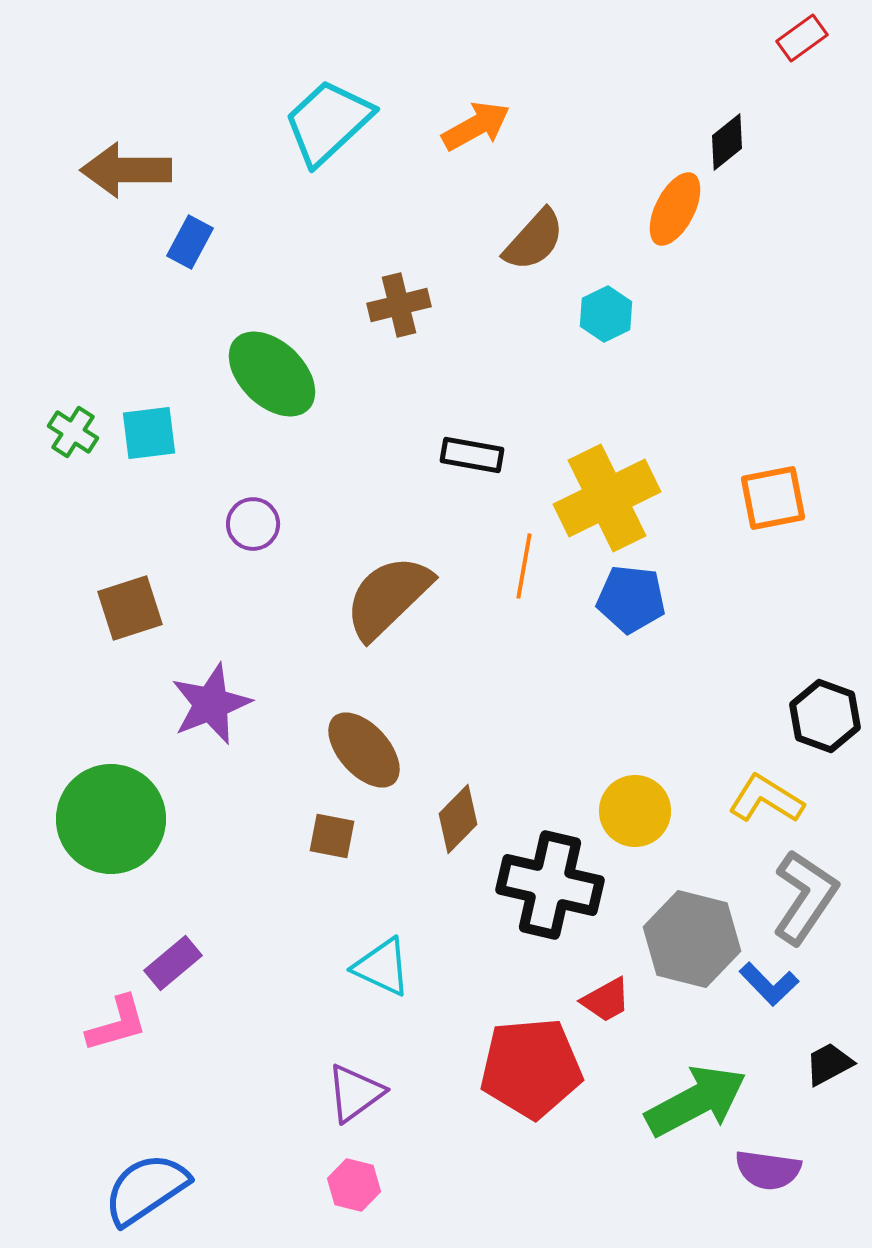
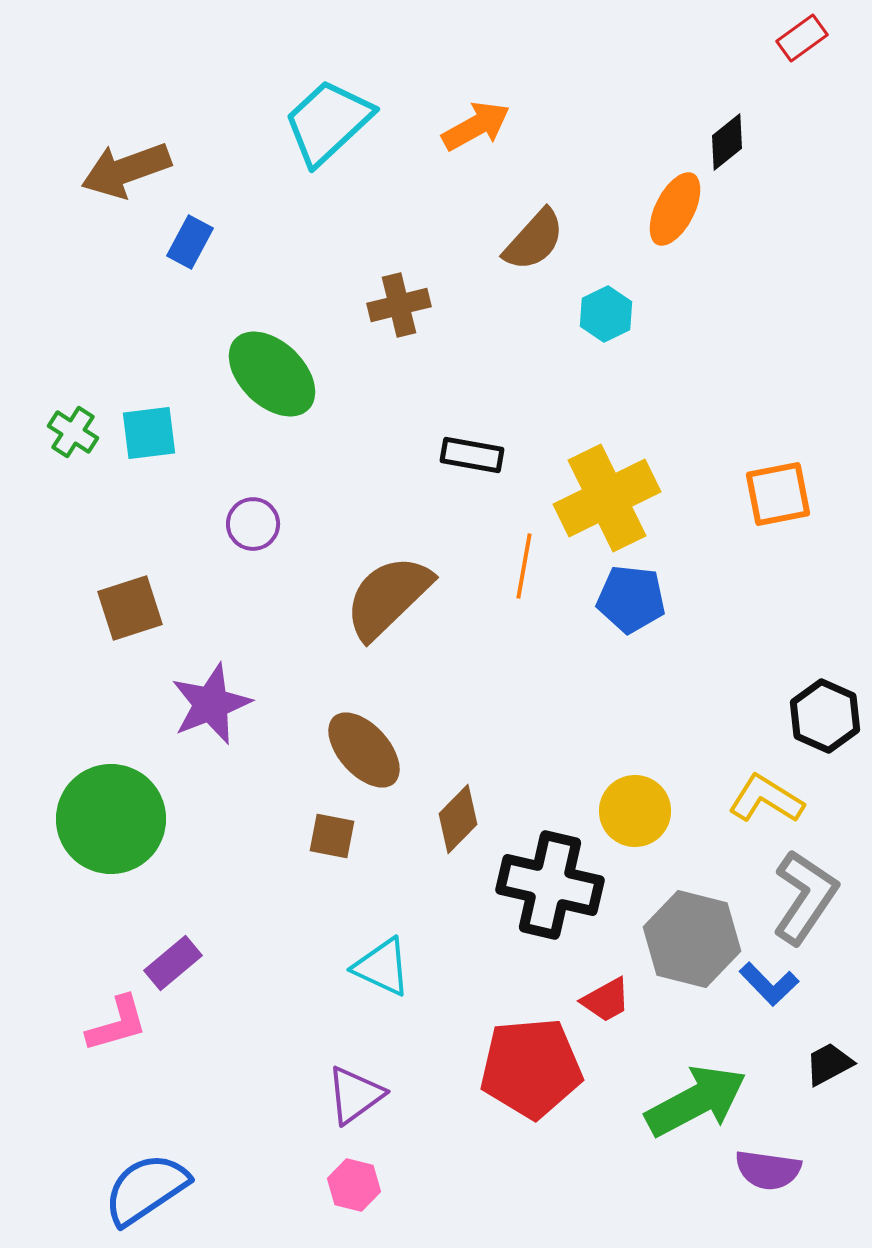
brown arrow at (126, 170): rotated 20 degrees counterclockwise
orange square at (773, 498): moved 5 px right, 4 px up
black hexagon at (825, 716): rotated 4 degrees clockwise
purple triangle at (355, 1093): moved 2 px down
